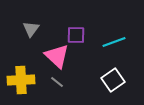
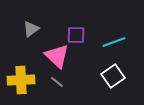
gray triangle: rotated 18 degrees clockwise
white square: moved 4 px up
